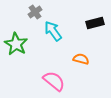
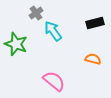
gray cross: moved 1 px right, 1 px down
green star: rotated 10 degrees counterclockwise
orange semicircle: moved 12 px right
